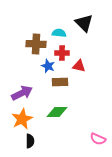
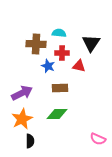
black triangle: moved 7 px right, 20 px down; rotated 18 degrees clockwise
brown rectangle: moved 6 px down
green diamond: moved 2 px down
